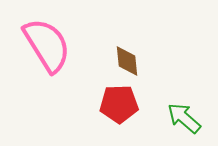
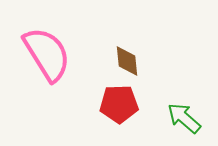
pink semicircle: moved 9 px down
